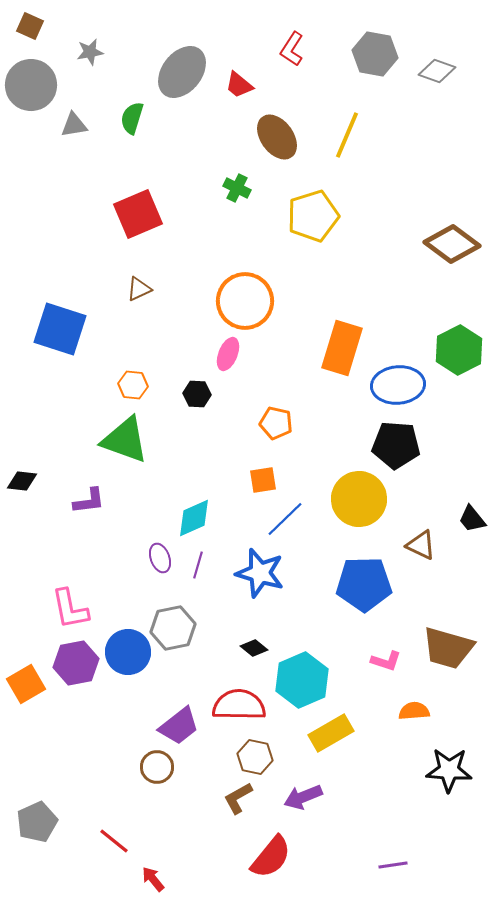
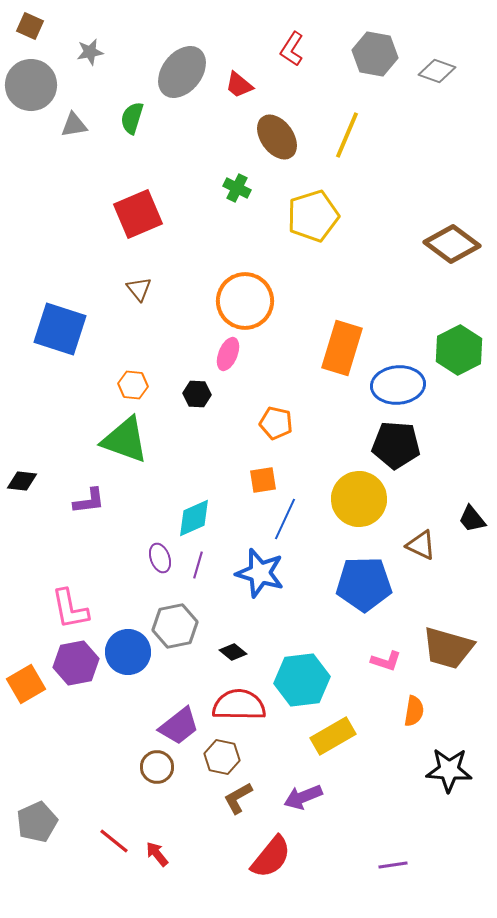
brown triangle at (139, 289): rotated 44 degrees counterclockwise
blue line at (285, 519): rotated 21 degrees counterclockwise
gray hexagon at (173, 628): moved 2 px right, 2 px up
black diamond at (254, 648): moved 21 px left, 4 px down
cyan hexagon at (302, 680): rotated 16 degrees clockwise
orange semicircle at (414, 711): rotated 104 degrees clockwise
yellow rectangle at (331, 733): moved 2 px right, 3 px down
brown hexagon at (255, 757): moved 33 px left
red arrow at (153, 879): moved 4 px right, 25 px up
